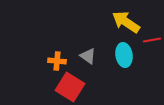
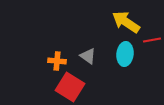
cyan ellipse: moved 1 px right, 1 px up; rotated 15 degrees clockwise
